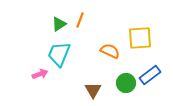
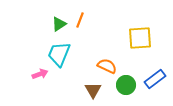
orange semicircle: moved 3 px left, 15 px down
blue rectangle: moved 5 px right, 4 px down
green circle: moved 2 px down
